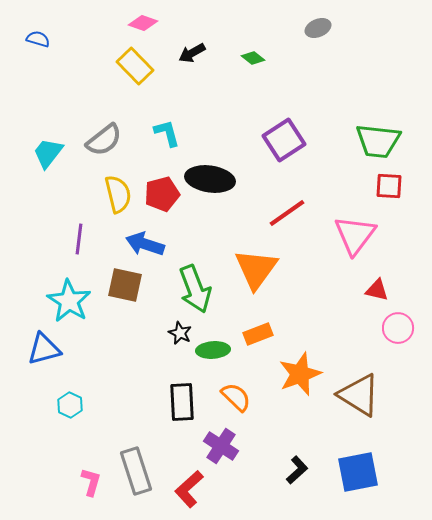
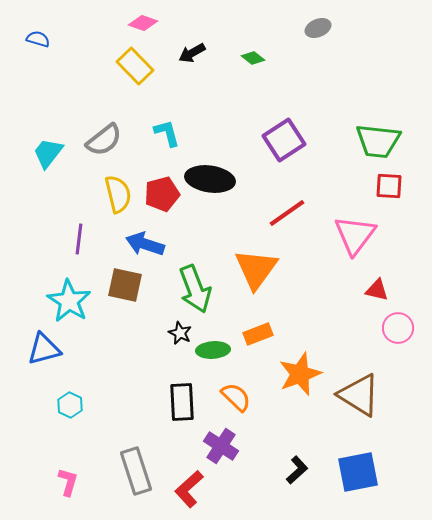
pink L-shape: moved 23 px left
